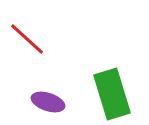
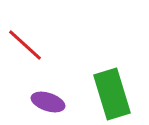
red line: moved 2 px left, 6 px down
